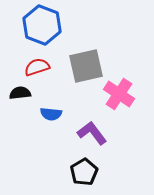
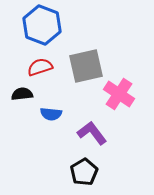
red semicircle: moved 3 px right
black semicircle: moved 2 px right, 1 px down
